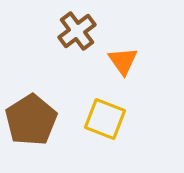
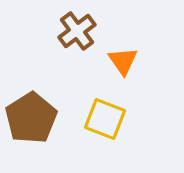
brown pentagon: moved 2 px up
